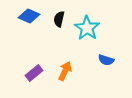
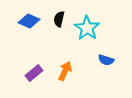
blue diamond: moved 5 px down
